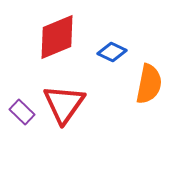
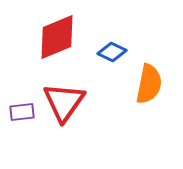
red triangle: moved 2 px up
purple rectangle: rotated 50 degrees counterclockwise
